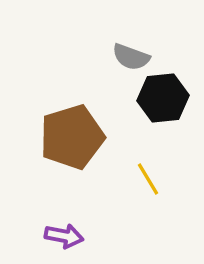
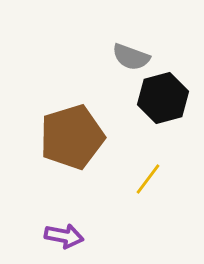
black hexagon: rotated 9 degrees counterclockwise
yellow line: rotated 68 degrees clockwise
